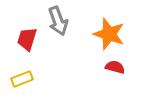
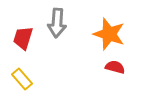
gray arrow: moved 1 px left, 2 px down; rotated 24 degrees clockwise
red trapezoid: moved 4 px left, 1 px up
yellow rectangle: rotated 70 degrees clockwise
